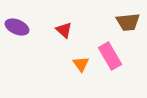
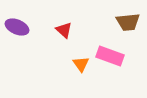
pink rectangle: rotated 40 degrees counterclockwise
